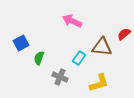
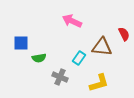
red semicircle: rotated 104 degrees clockwise
blue square: rotated 28 degrees clockwise
green semicircle: rotated 120 degrees counterclockwise
